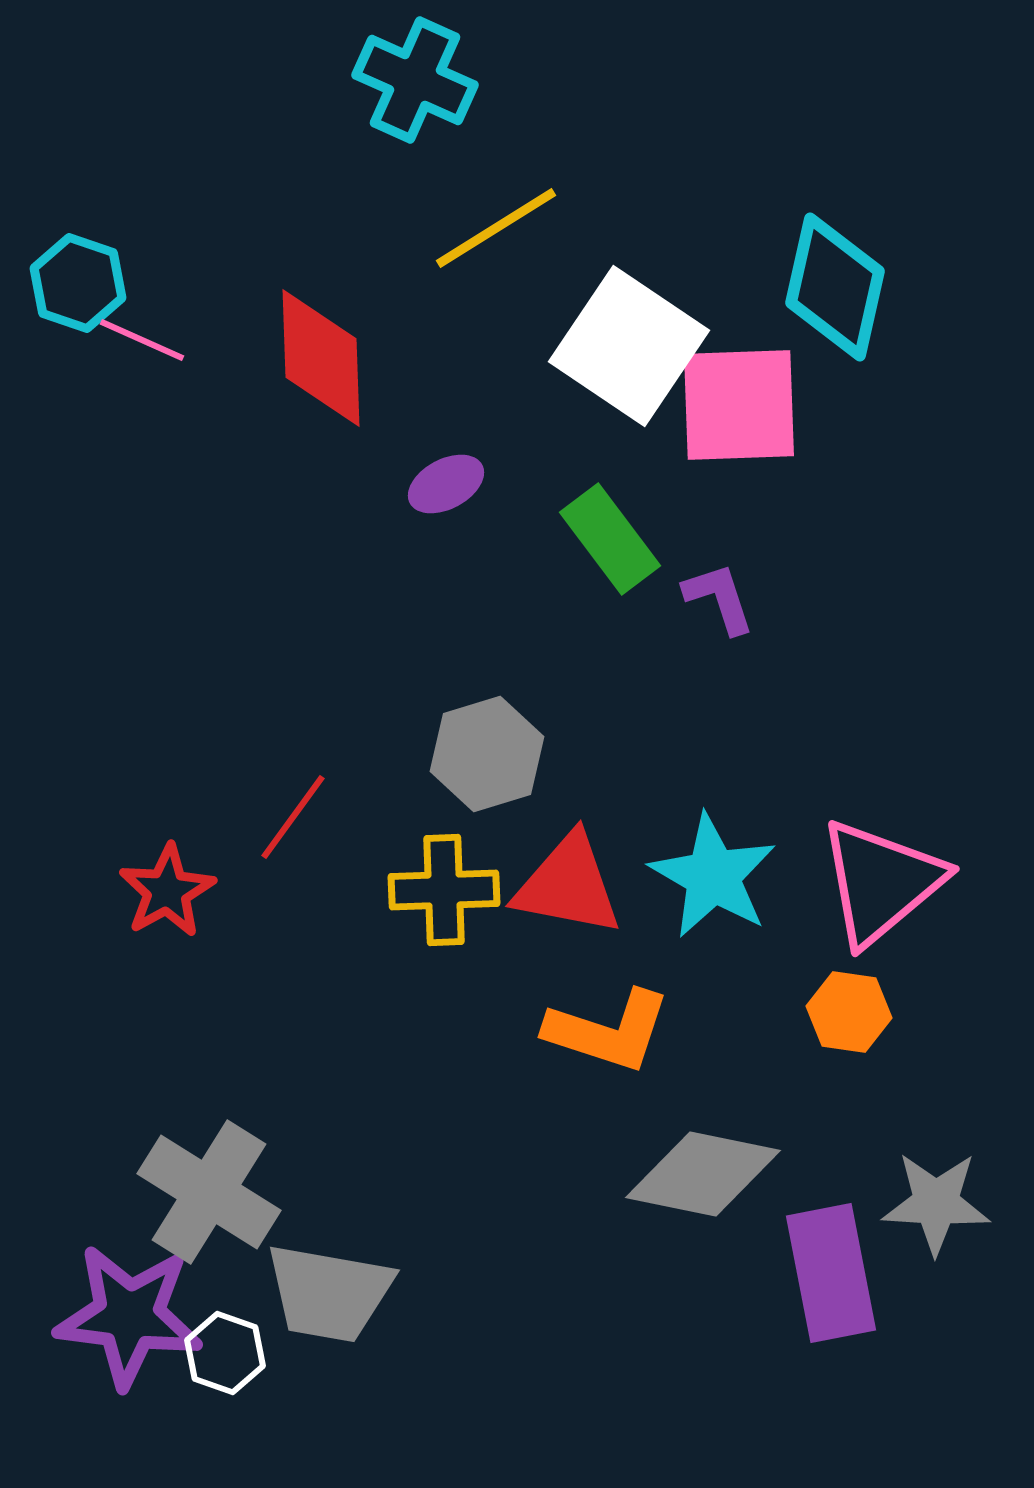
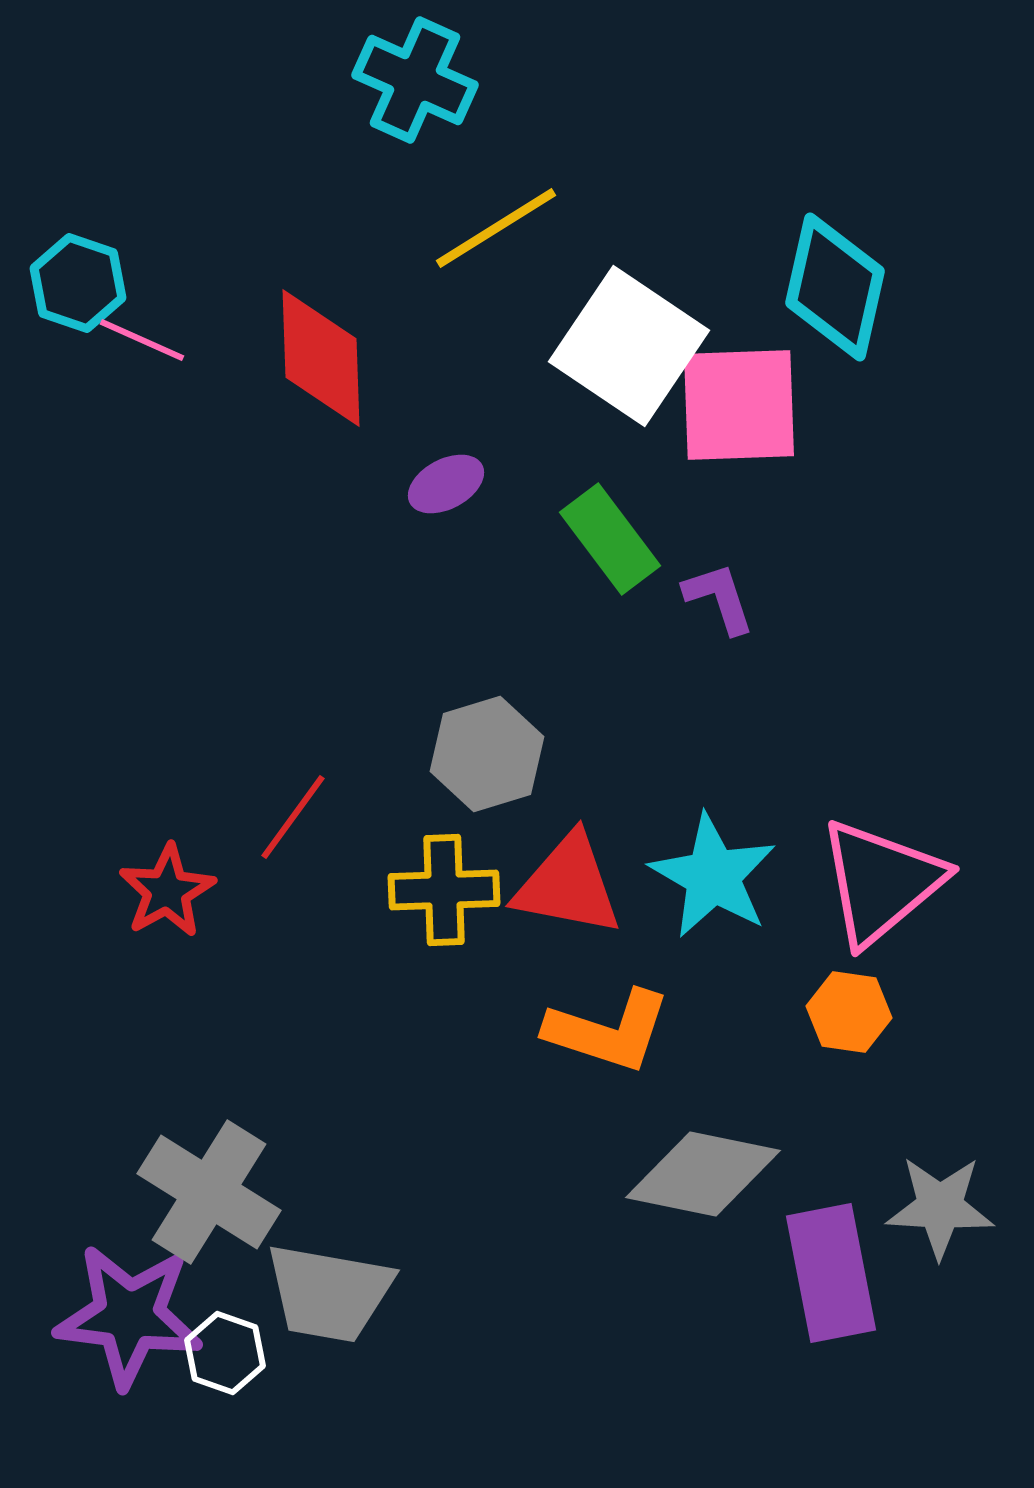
gray star: moved 4 px right, 4 px down
